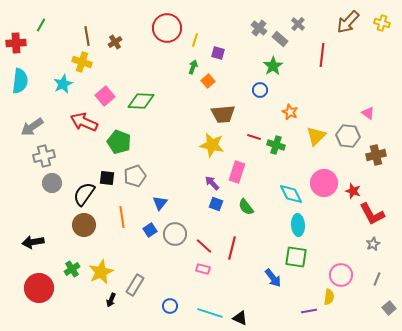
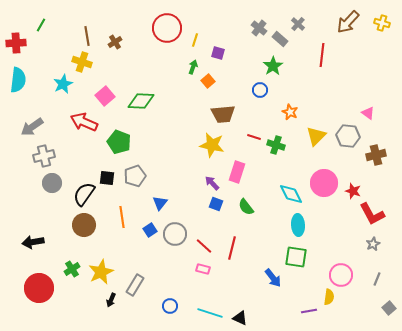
cyan semicircle at (20, 81): moved 2 px left, 1 px up
